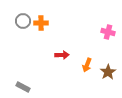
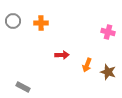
gray circle: moved 10 px left
brown star: rotated 21 degrees counterclockwise
